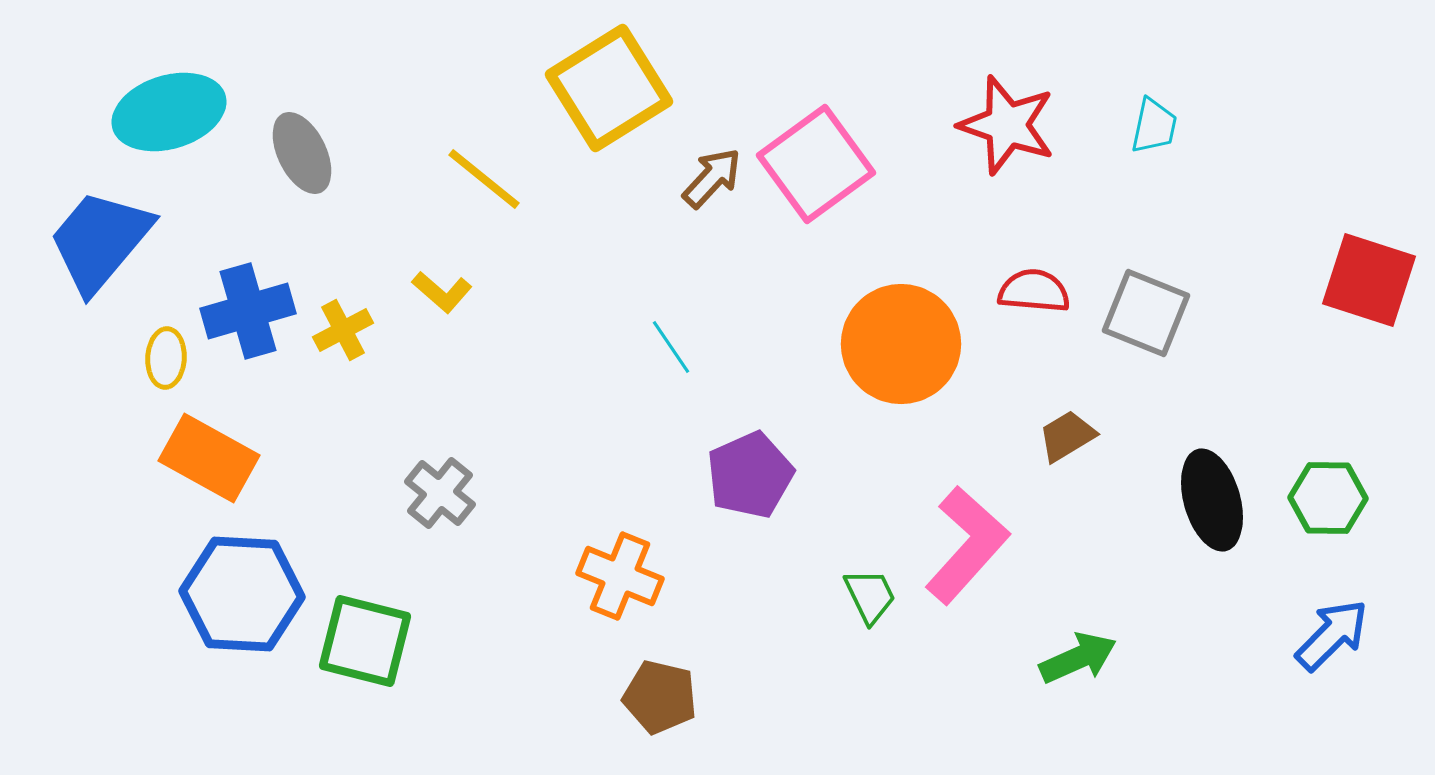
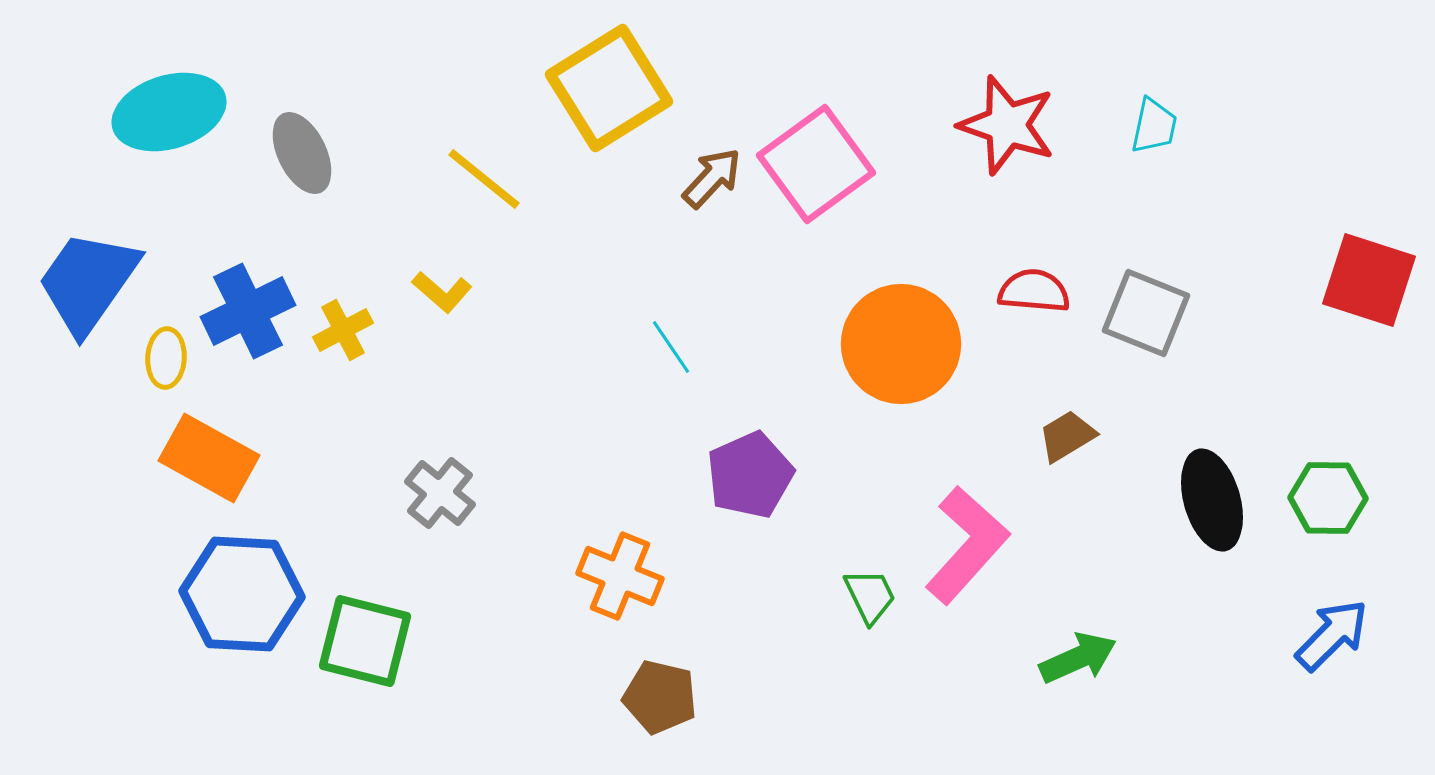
blue trapezoid: moved 12 px left, 41 px down; rotated 5 degrees counterclockwise
blue cross: rotated 10 degrees counterclockwise
